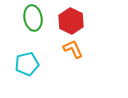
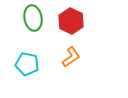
orange L-shape: moved 2 px left, 8 px down; rotated 80 degrees clockwise
cyan pentagon: rotated 25 degrees clockwise
